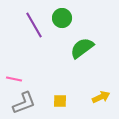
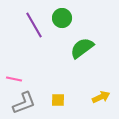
yellow square: moved 2 px left, 1 px up
